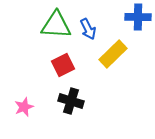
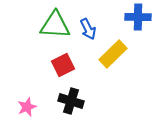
green triangle: moved 1 px left
pink star: moved 3 px right
